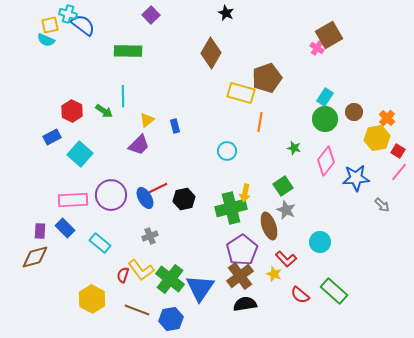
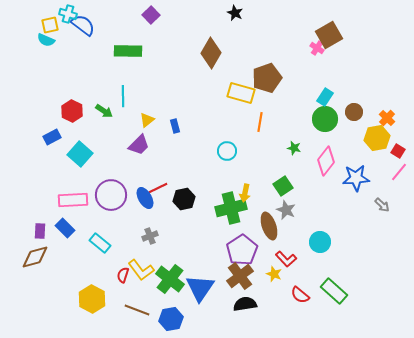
black star at (226, 13): moved 9 px right
